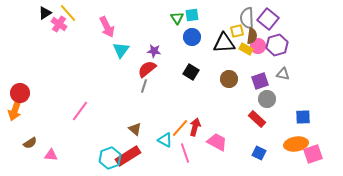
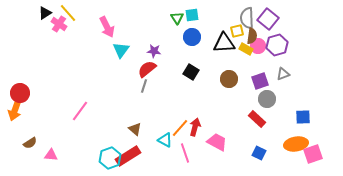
gray triangle at (283, 74): rotated 32 degrees counterclockwise
